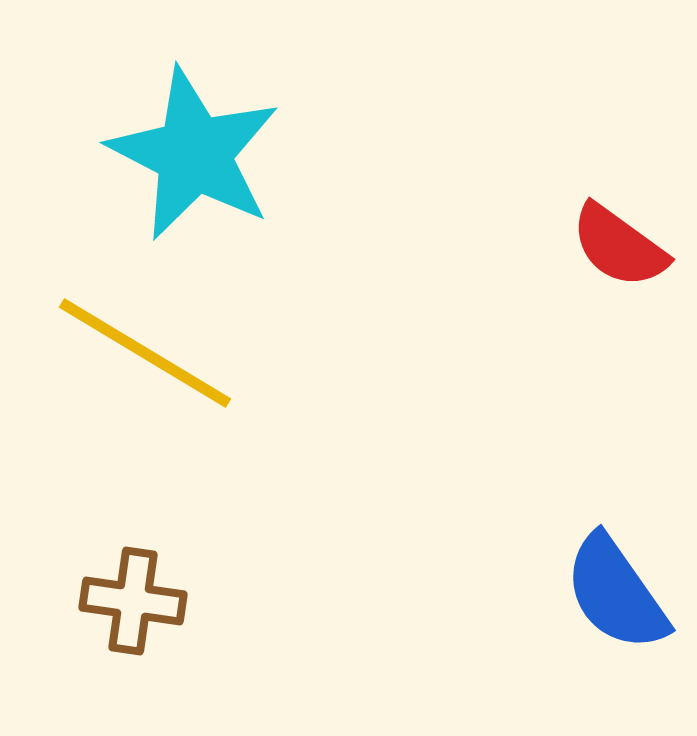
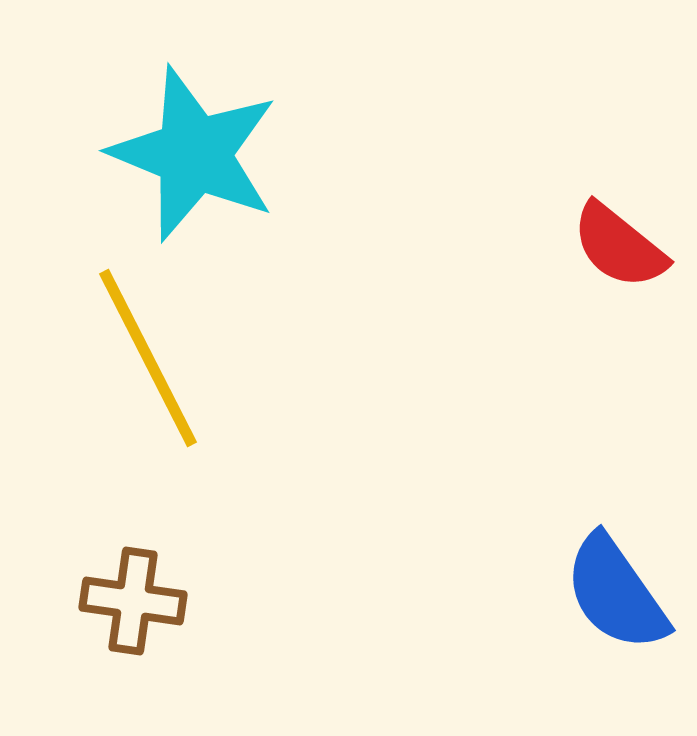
cyan star: rotated 5 degrees counterclockwise
red semicircle: rotated 3 degrees clockwise
yellow line: moved 3 px right, 5 px down; rotated 32 degrees clockwise
